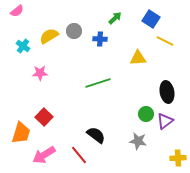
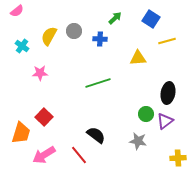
yellow semicircle: rotated 30 degrees counterclockwise
yellow line: moved 2 px right; rotated 42 degrees counterclockwise
cyan cross: moved 1 px left
black ellipse: moved 1 px right, 1 px down; rotated 20 degrees clockwise
